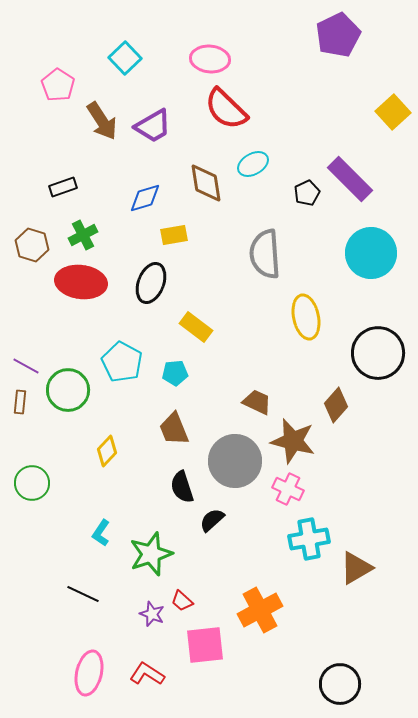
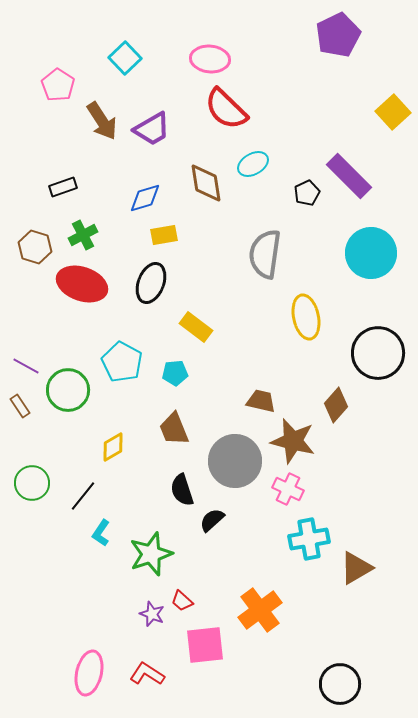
purple trapezoid at (153, 126): moved 1 px left, 3 px down
purple rectangle at (350, 179): moved 1 px left, 3 px up
yellow rectangle at (174, 235): moved 10 px left
brown hexagon at (32, 245): moved 3 px right, 2 px down
gray semicircle at (265, 254): rotated 12 degrees clockwise
red ellipse at (81, 282): moved 1 px right, 2 px down; rotated 12 degrees clockwise
brown rectangle at (20, 402): moved 4 px down; rotated 40 degrees counterclockwise
brown trapezoid at (257, 402): moved 4 px right, 1 px up; rotated 12 degrees counterclockwise
yellow diamond at (107, 451): moved 6 px right, 4 px up; rotated 16 degrees clockwise
black semicircle at (182, 487): moved 3 px down
black line at (83, 594): moved 98 px up; rotated 76 degrees counterclockwise
orange cross at (260, 610): rotated 9 degrees counterclockwise
